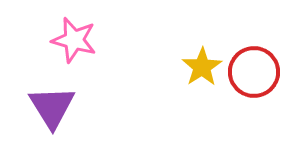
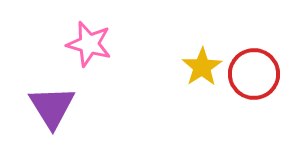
pink star: moved 15 px right, 4 px down
red circle: moved 2 px down
